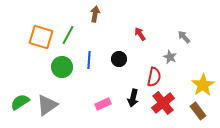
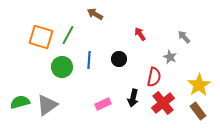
brown arrow: rotated 70 degrees counterclockwise
yellow star: moved 4 px left
green semicircle: rotated 18 degrees clockwise
